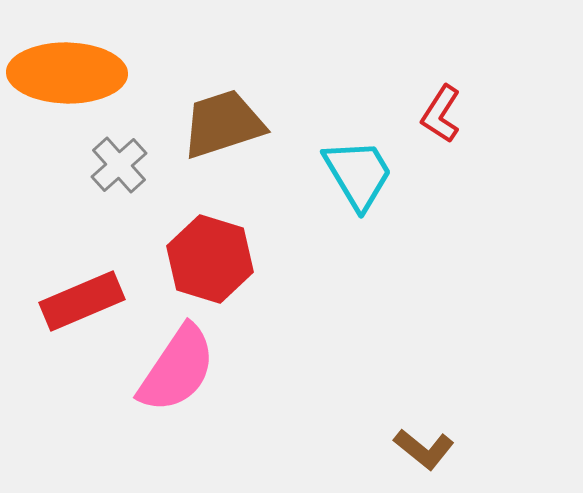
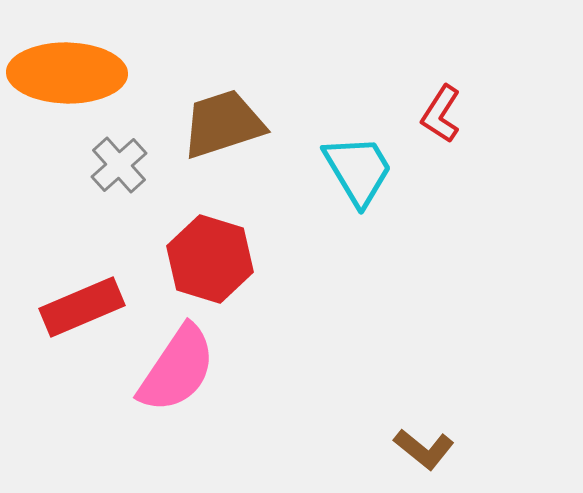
cyan trapezoid: moved 4 px up
red rectangle: moved 6 px down
